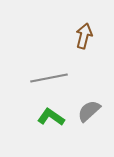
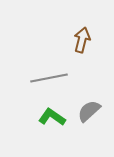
brown arrow: moved 2 px left, 4 px down
green L-shape: moved 1 px right
